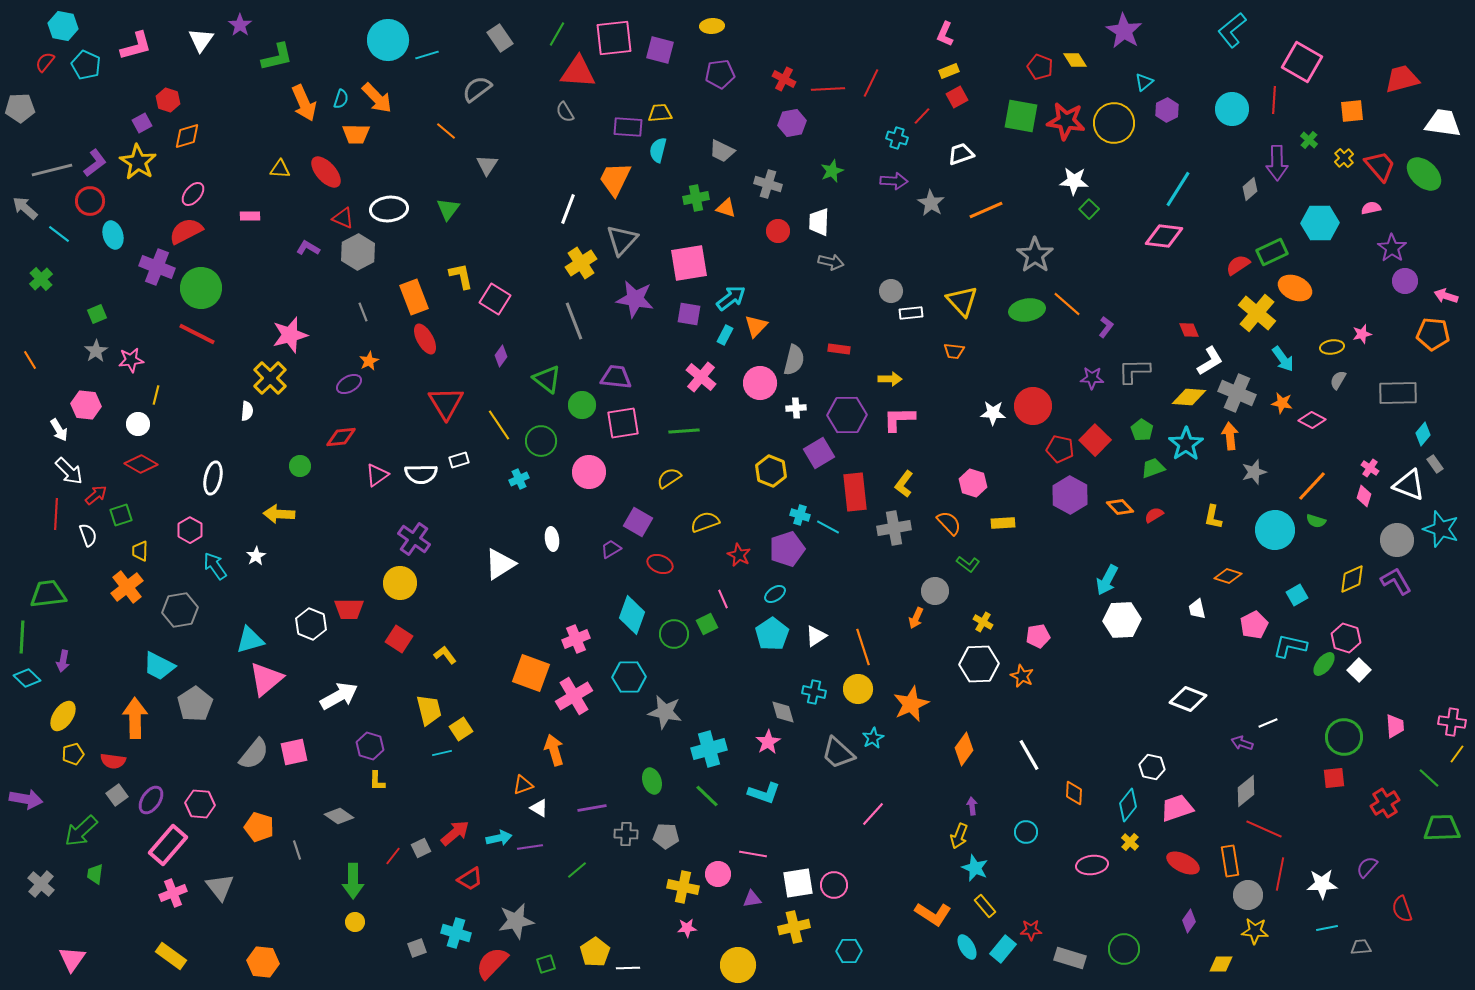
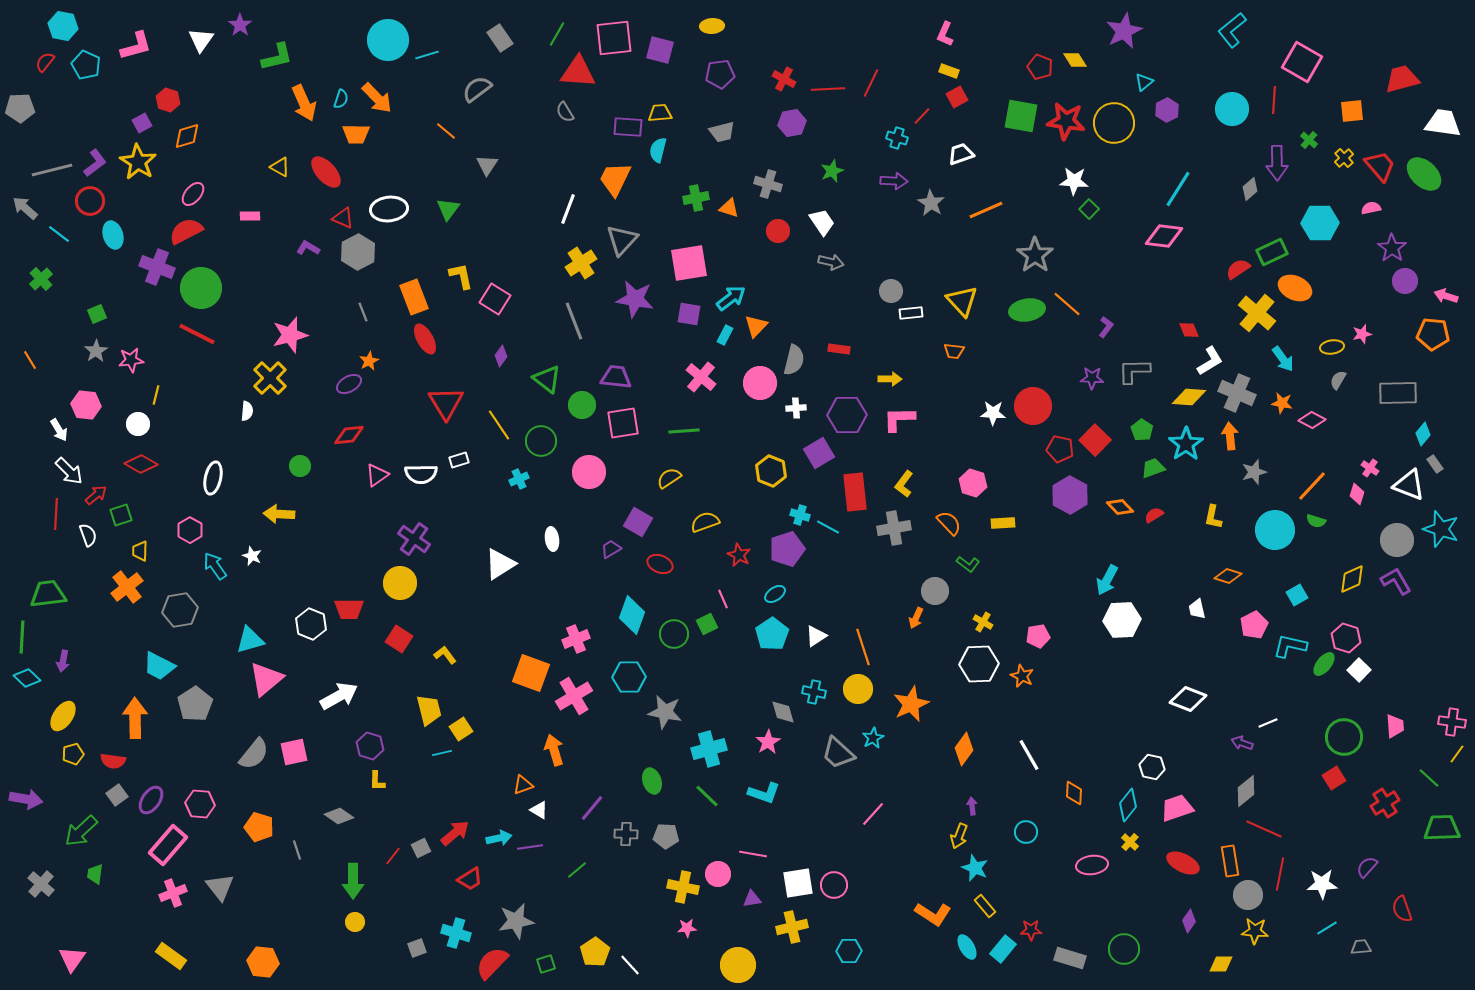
purple star at (1124, 31): rotated 15 degrees clockwise
yellow rectangle at (949, 71): rotated 42 degrees clockwise
gray trapezoid at (722, 151): moved 19 px up; rotated 40 degrees counterclockwise
yellow triangle at (280, 169): moved 2 px up; rotated 25 degrees clockwise
orange triangle at (726, 208): moved 3 px right
white trapezoid at (819, 222): moved 3 px right; rotated 144 degrees clockwise
red semicircle at (1238, 265): moved 4 px down
red diamond at (341, 437): moved 8 px right, 2 px up
pink diamond at (1364, 496): moved 7 px left, 2 px up
white star at (256, 556): moved 4 px left; rotated 18 degrees counterclockwise
red square at (1334, 778): rotated 25 degrees counterclockwise
white triangle at (539, 808): moved 2 px down
purple line at (592, 808): rotated 40 degrees counterclockwise
yellow cross at (794, 927): moved 2 px left
cyan line at (1327, 928): rotated 20 degrees counterclockwise
white line at (628, 968): moved 2 px right, 3 px up; rotated 50 degrees clockwise
